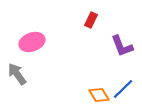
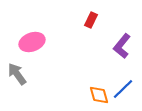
purple L-shape: rotated 60 degrees clockwise
orange diamond: rotated 15 degrees clockwise
